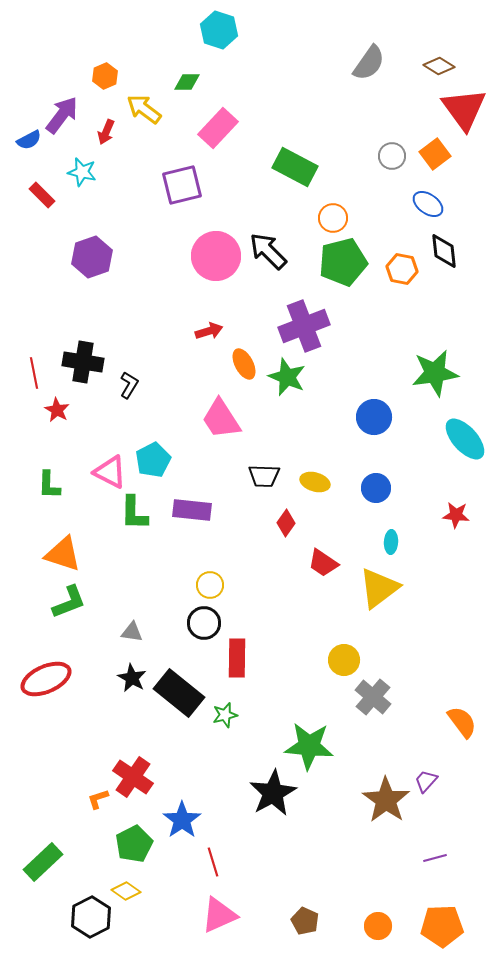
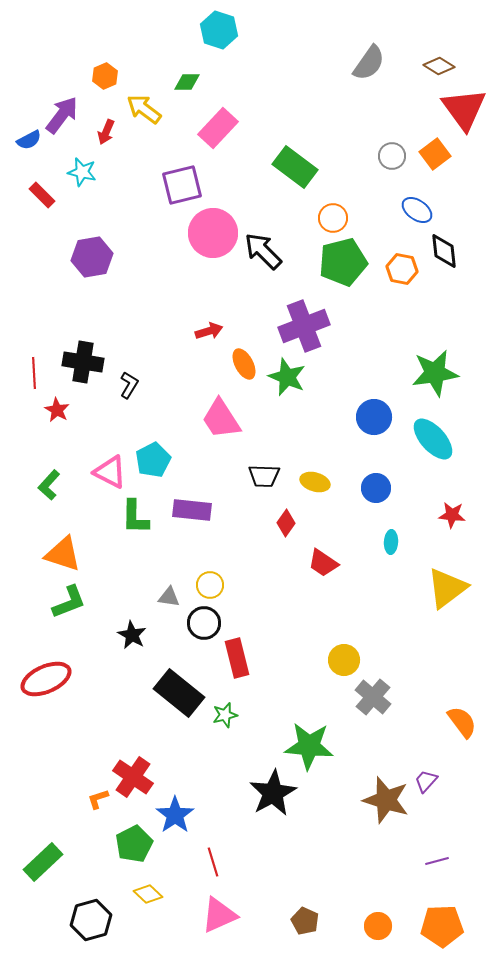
green rectangle at (295, 167): rotated 9 degrees clockwise
blue ellipse at (428, 204): moved 11 px left, 6 px down
black arrow at (268, 251): moved 5 px left
pink circle at (216, 256): moved 3 px left, 23 px up
purple hexagon at (92, 257): rotated 9 degrees clockwise
red line at (34, 373): rotated 8 degrees clockwise
cyan ellipse at (465, 439): moved 32 px left
green L-shape at (49, 485): rotated 40 degrees clockwise
green L-shape at (134, 513): moved 1 px right, 4 px down
red star at (456, 515): moved 4 px left
yellow triangle at (379, 588): moved 68 px right
gray triangle at (132, 632): moved 37 px right, 35 px up
red rectangle at (237, 658): rotated 15 degrees counterclockwise
black star at (132, 678): moved 43 px up
brown star at (386, 800): rotated 18 degrees counterclockwise
blue star at (182, 820): moved 7 px left, 5 px up
purple line at (435, 858): moved 2 px right, 3 px down
yellow diamond at (126, 891): moved 22 px right, 3 px down; rotated 8 degrees clockwise
black hexagon at (91, 917): moved 3 px down; rotated 12 degrees clockwise
